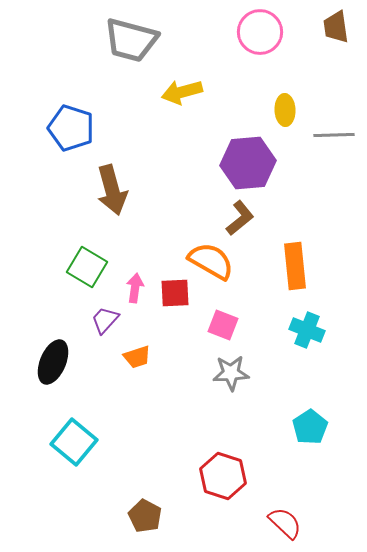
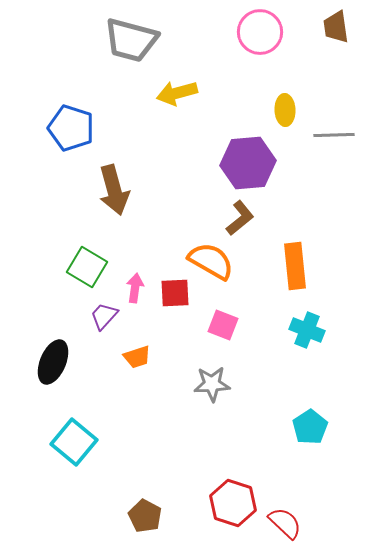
yellow arrow: moved 5 px left, 1 px down
brown arrow: moved 2 px right
purple trapezoid: moved 1 px left, 4 px up
gray star: moved 19 px left, 11 px down
red hexagon: moved 10 px right, 27 px down
